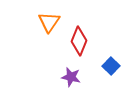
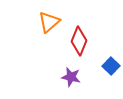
orange triangle: rotated 15 degrees clockwise
